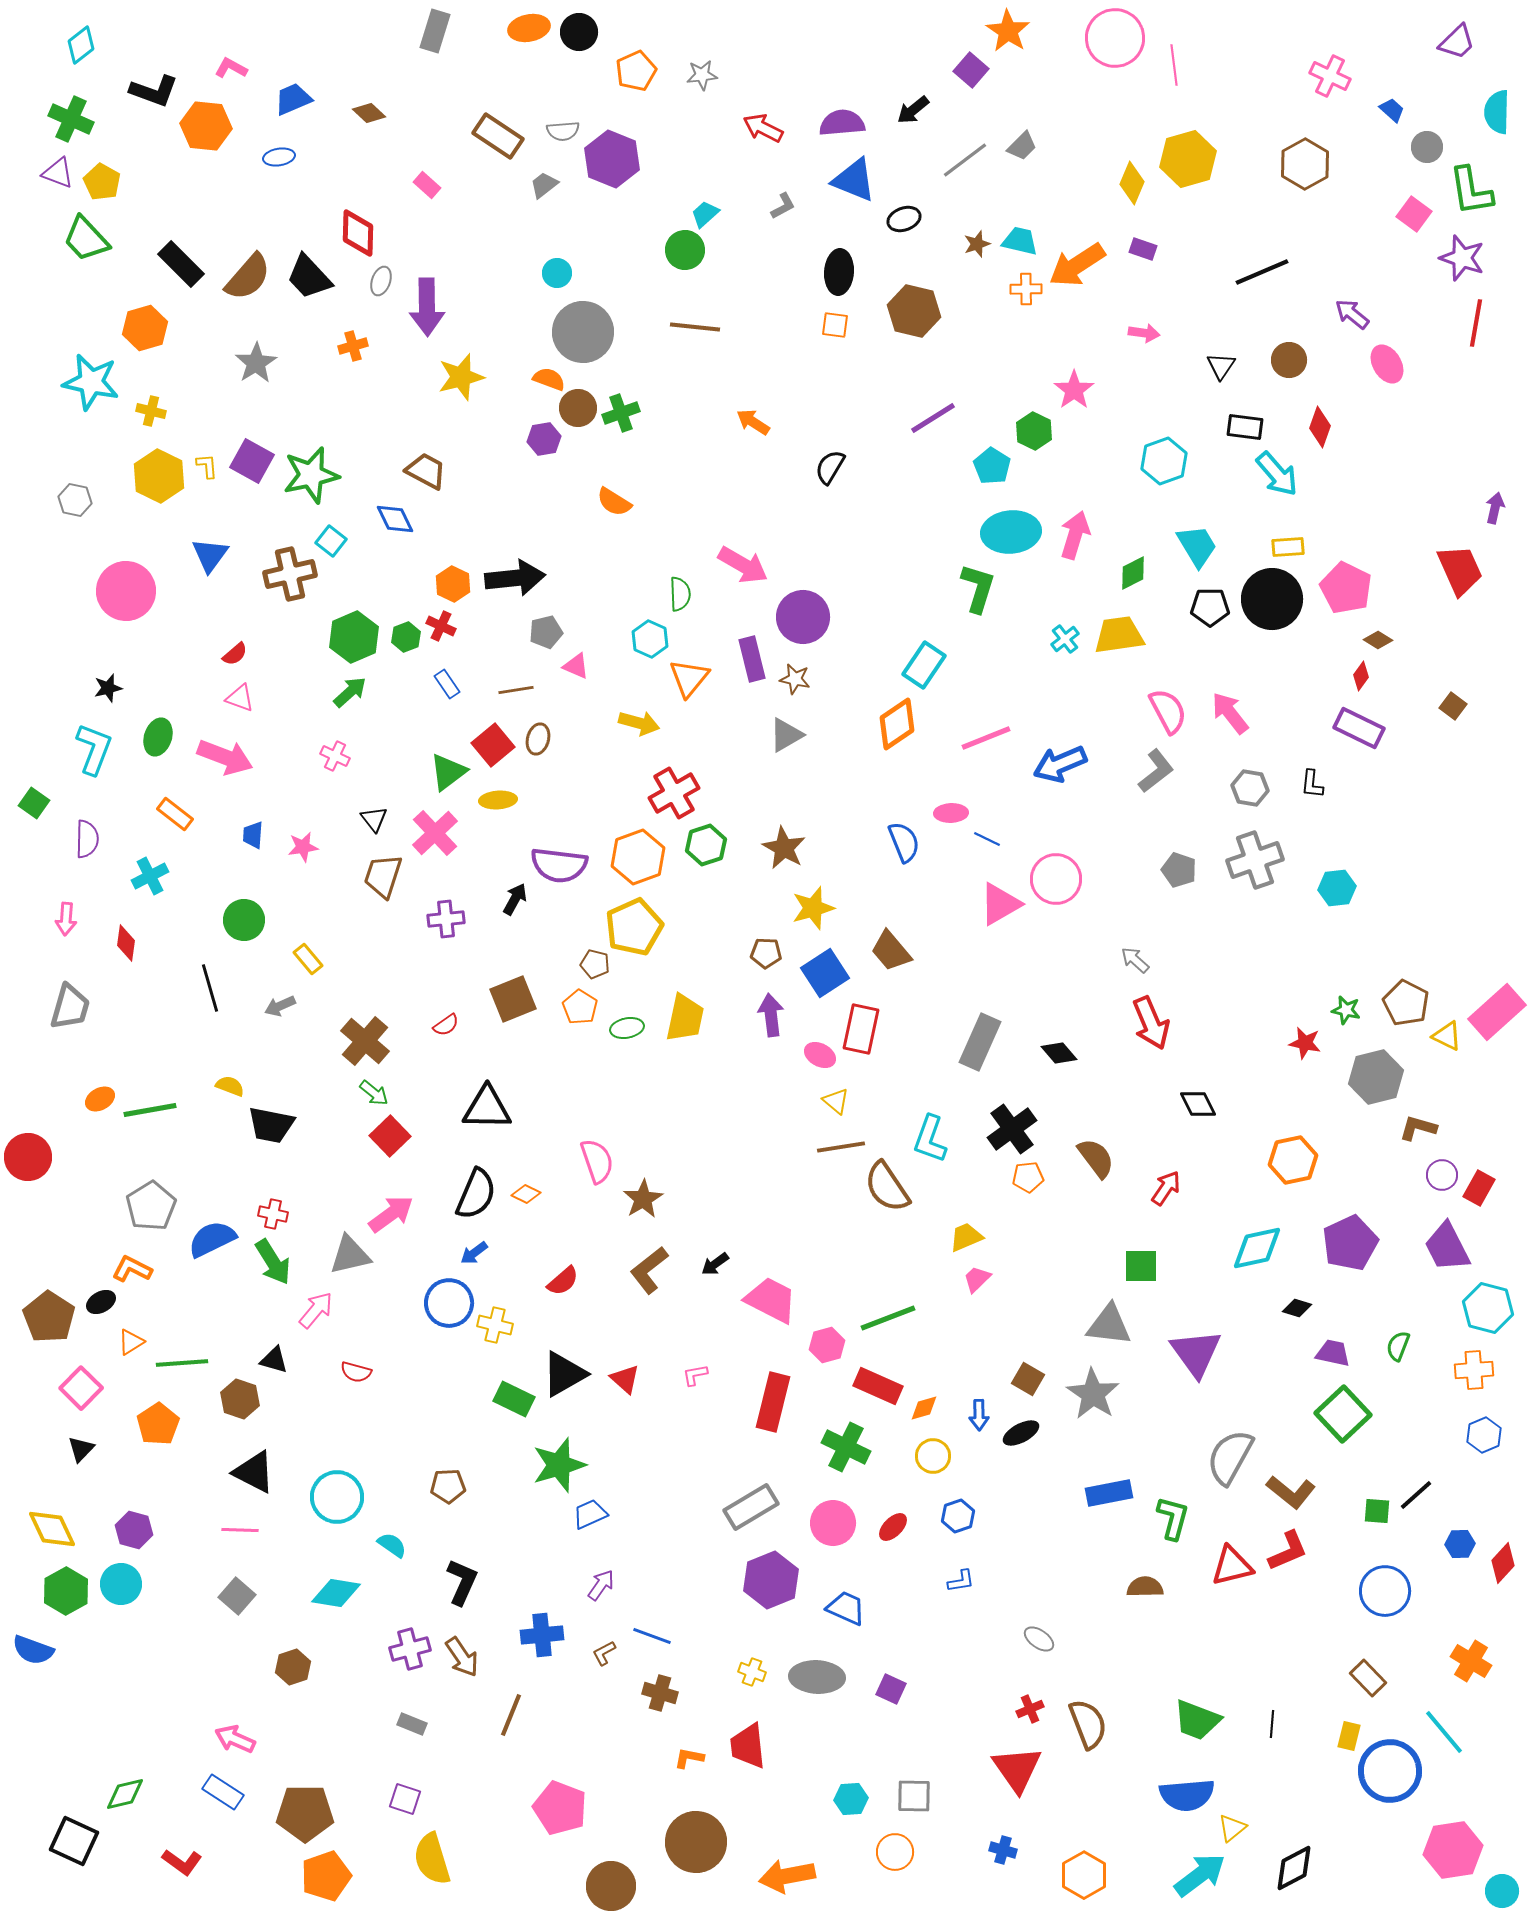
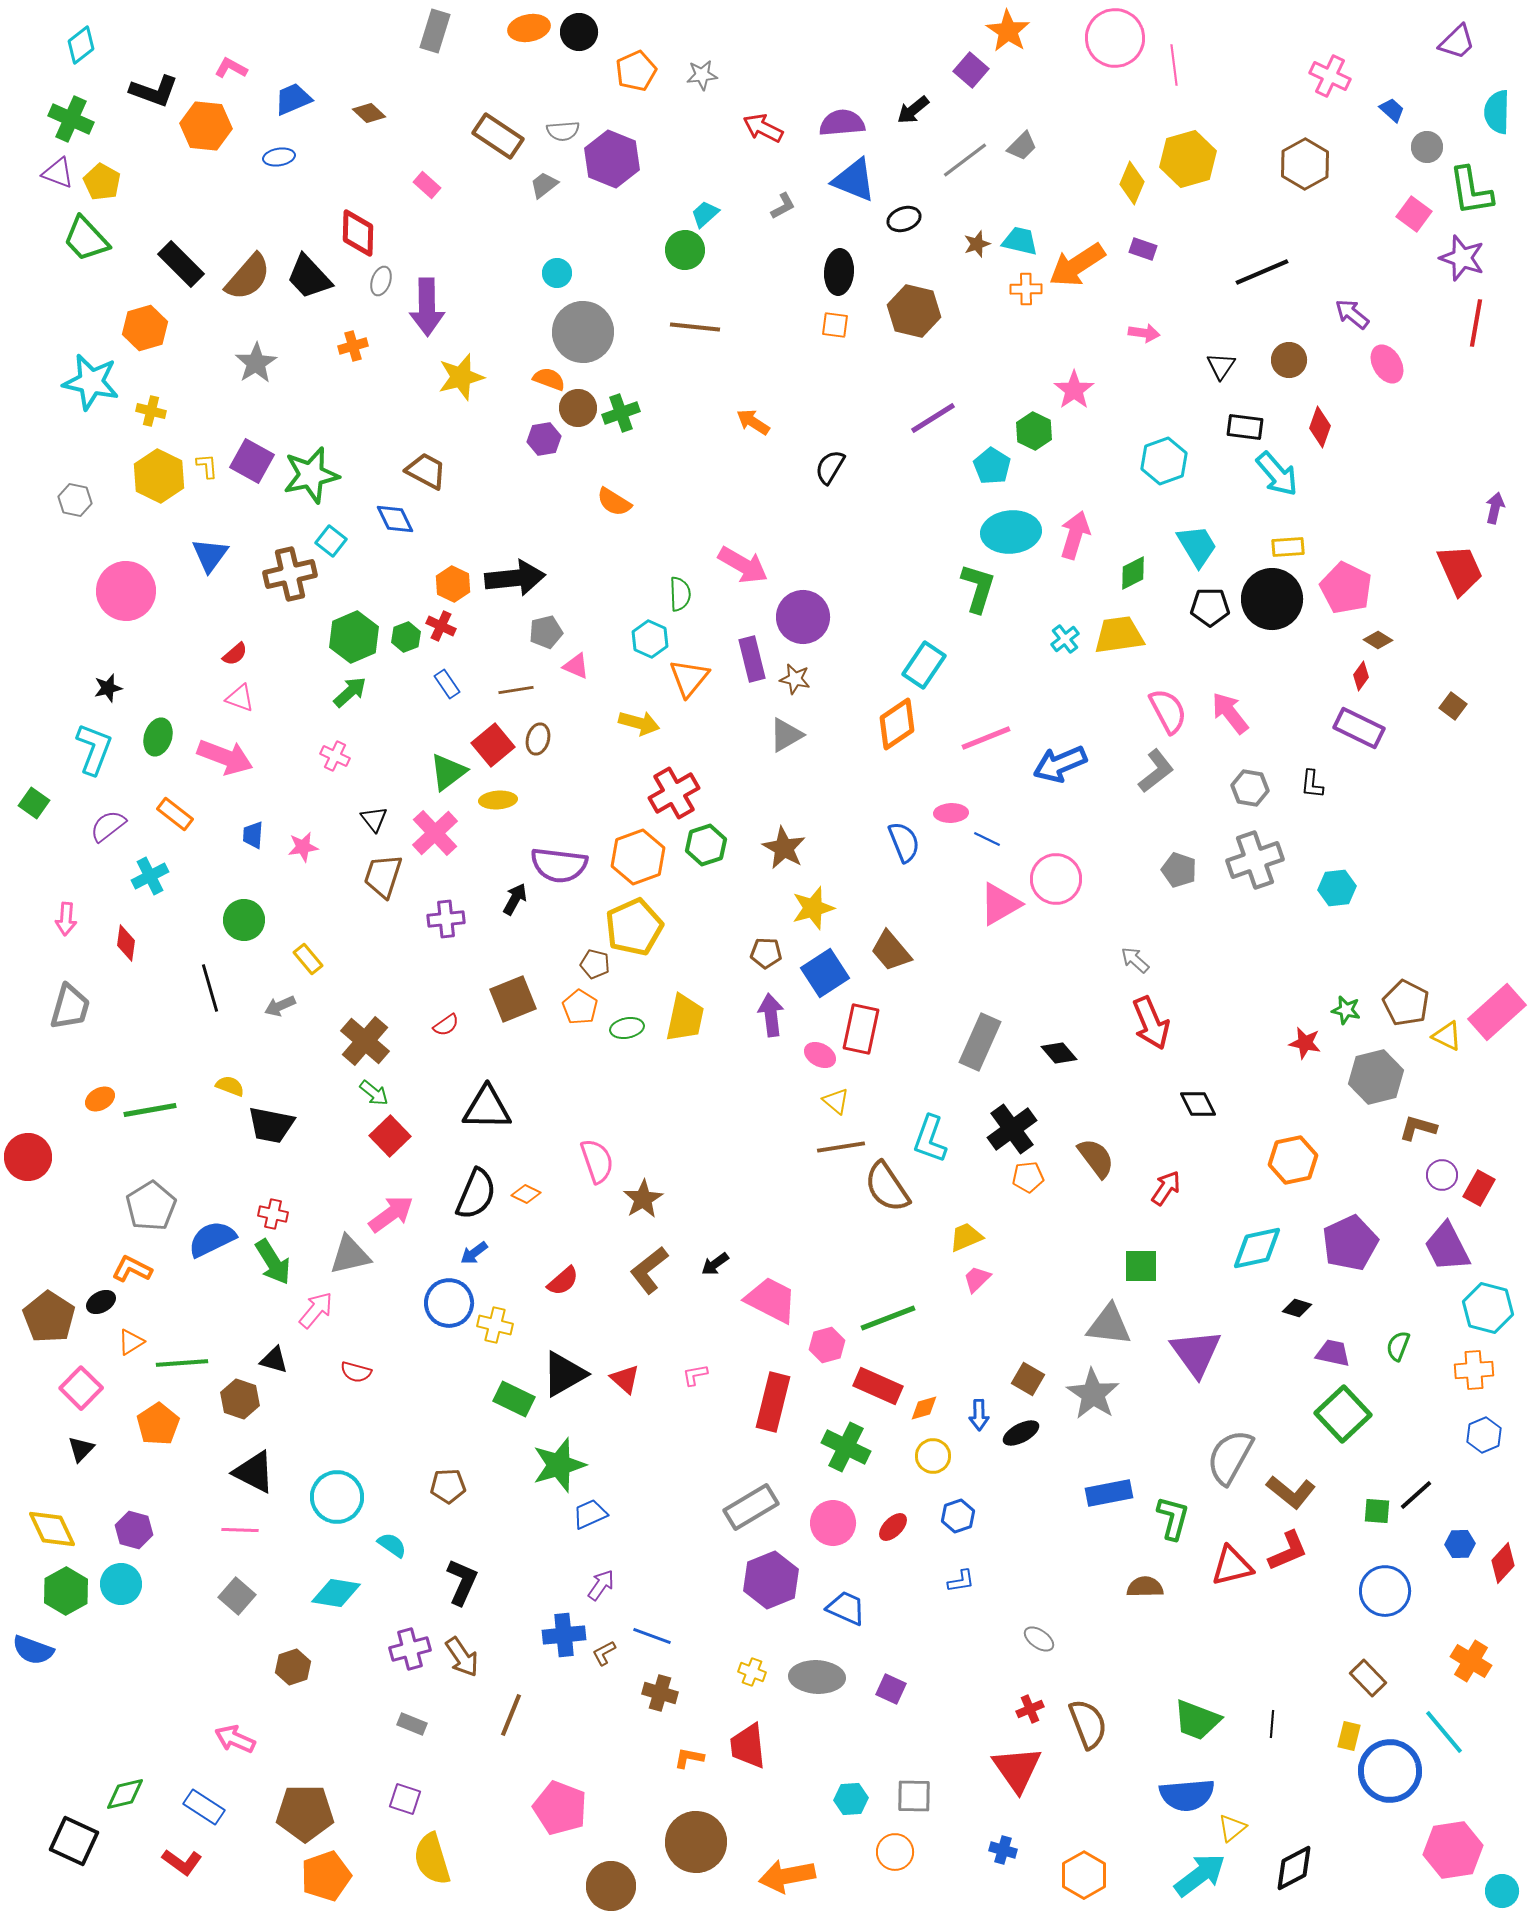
purple semicircle at (87, 839): moved 21 px right, 13 px up; rotated 129 degrees counterclockwise
blue cross at (542, 1635): moved 22 px right
blue rectangle at (223, 1792): moved 19 px left, 15 px down
